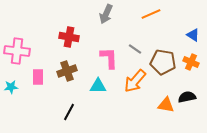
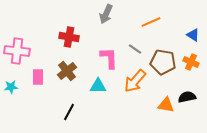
orange line: moved 8 px down
brown cross: rotated 18 degrees counterclockwise
